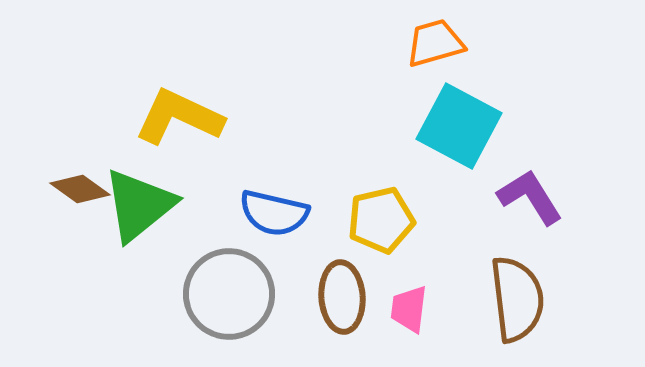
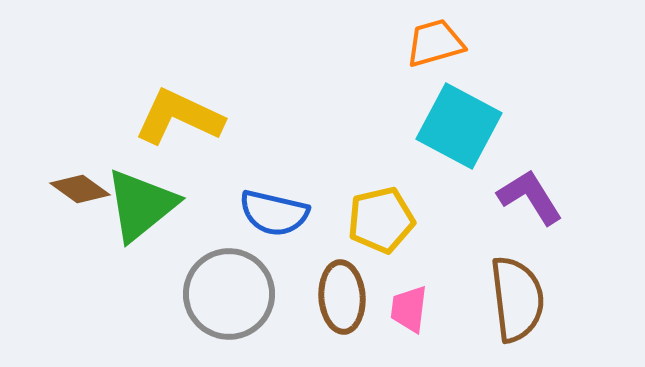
green triangle: moved 2 px right
